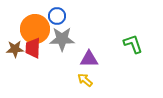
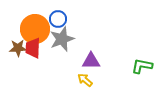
blue circle: moved 1 px right, 3 px down
gray star: rotated 20 degrees counterclockwise
green L-shape: moved 9 px right, 22 px down; rotated 60 degrees counterclockwise
brown star: moved 3 px right, 1 px up
purple triangle: moved 2 px right, 2 px down
